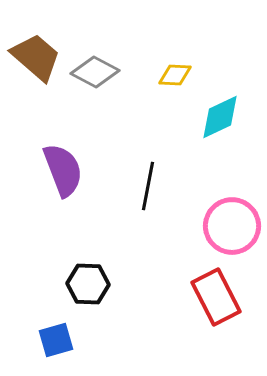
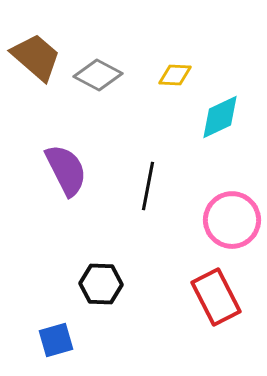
gray diamond: moved 3 px right, 3 px down
purple semicircle: moved 3 px right; rotated 6 degrees counterclockwise
pink circle: moved 6 px up
black hexagon: moved 13 px right
